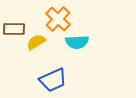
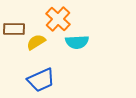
blue trapezoid: moved 12 px left
